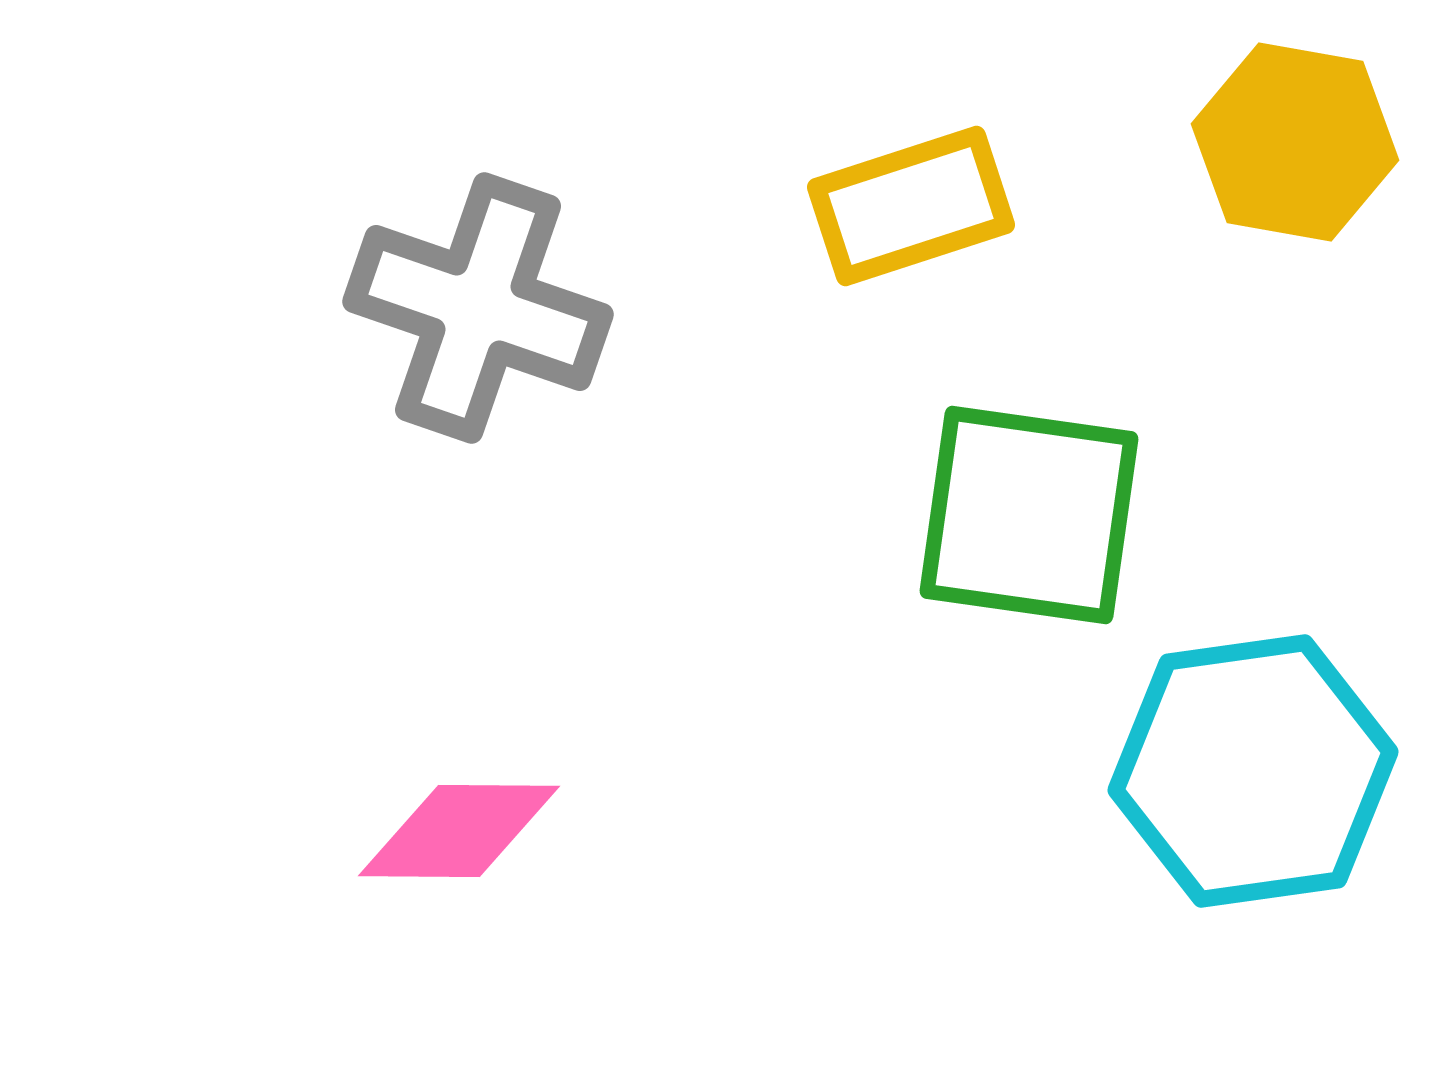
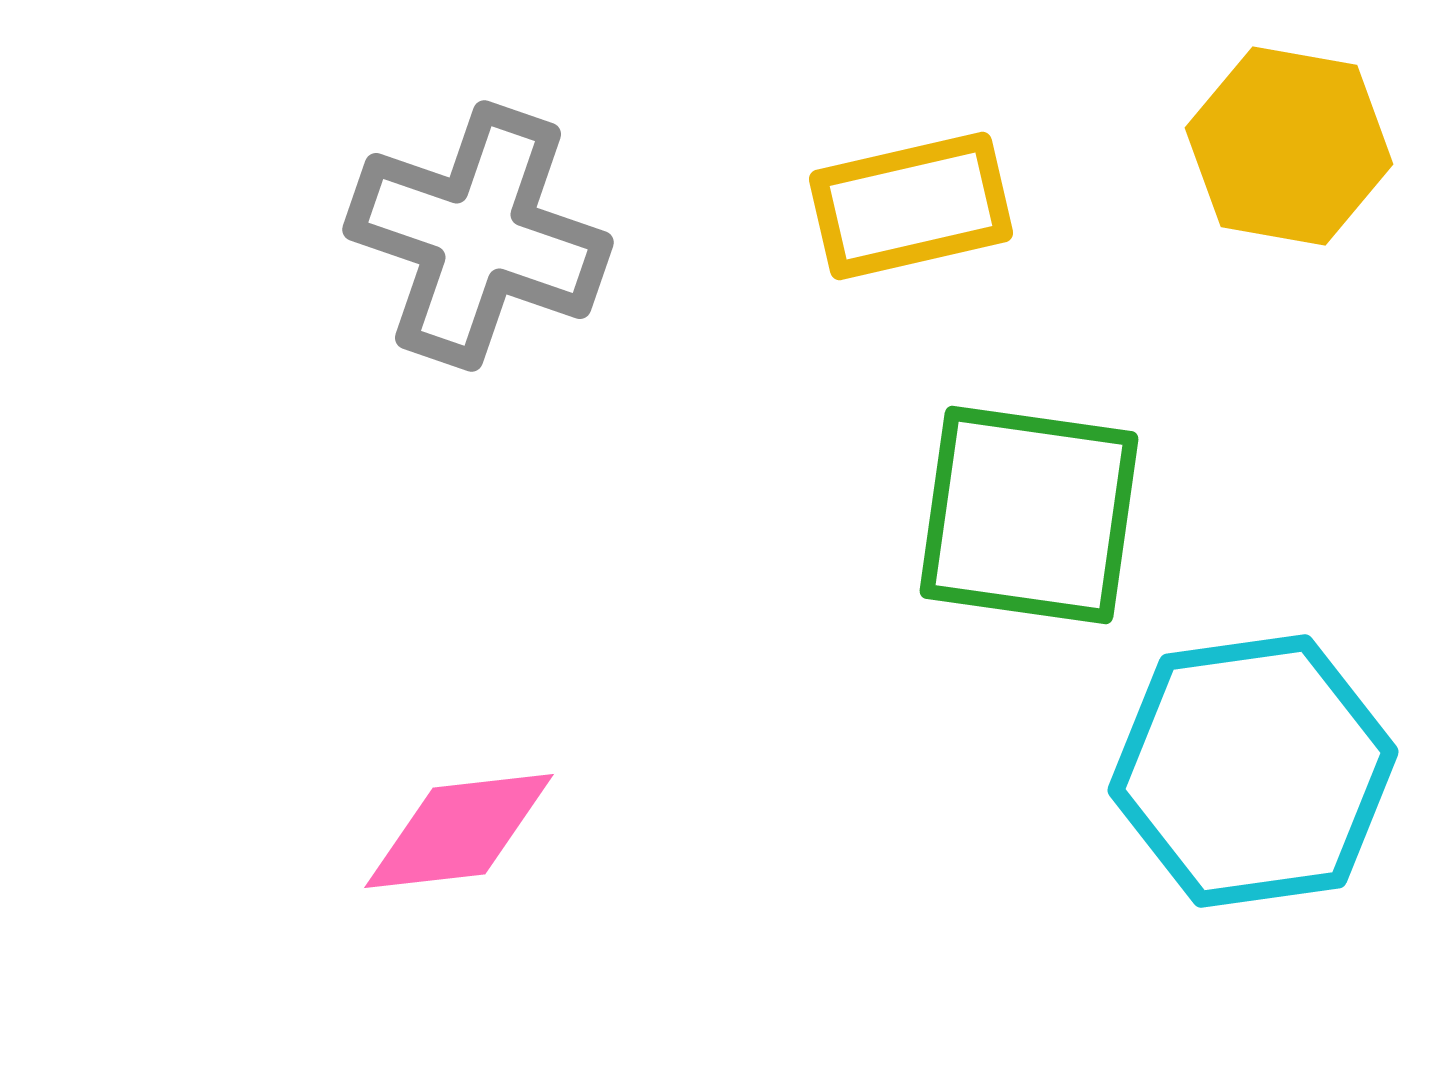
yellow hexagon: moved 6 px left, 4 px down
yellow rectangle: rotated 5 degrees clockwise
gray cross: moved 72 px up
pink diamond: rotated 7 degrees counterclockwise
